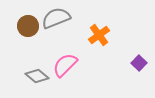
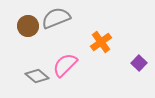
orange cross: moved 2 px right, 7 px down
